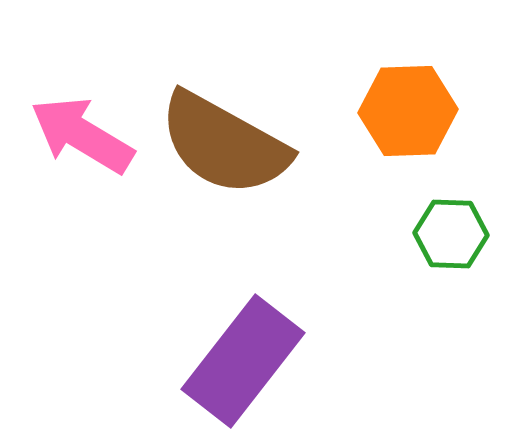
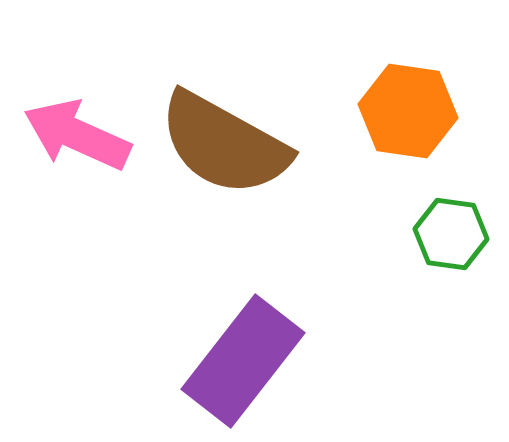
orange hexagon: rotated 10 degrees clockwise
pink arrow: moved 5 px left; rotated 7 degrees counterclockwise
green hexagon: rotated 6 degrees clockwise
